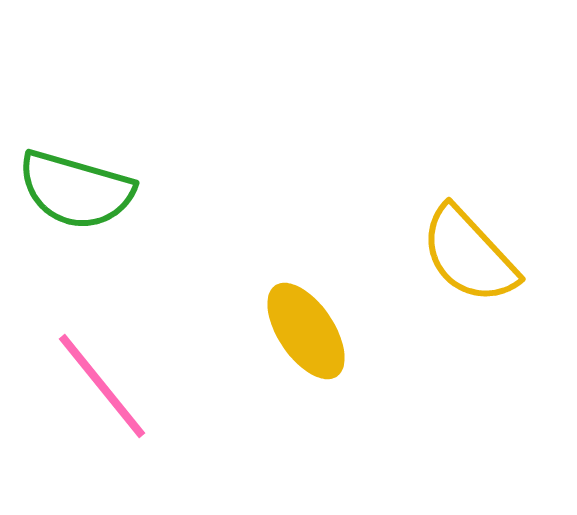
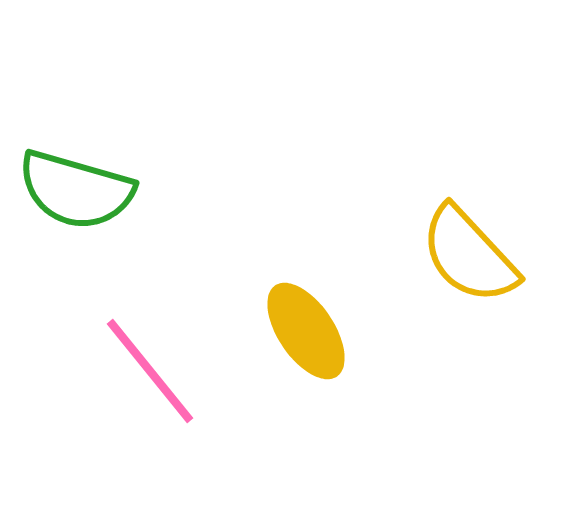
pink line: moved 48 px right, 15 px up
